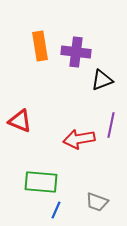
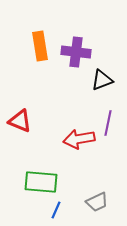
purple line: moved 3 px left, 2 px up
gray trapezoid: rotated 45 degrees counterclockwise
